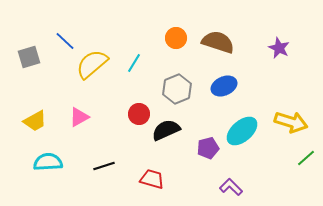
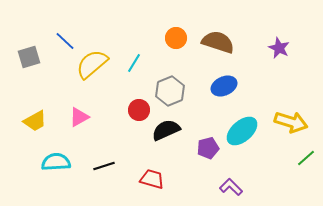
gray hexagon: moved 7 px left, 2 px down
red circle: moved 4 px up
cyan semicircle: moved 8 px right
